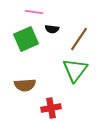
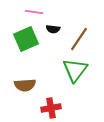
black semicircle: moved 1 px right
